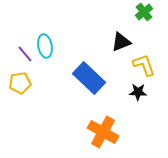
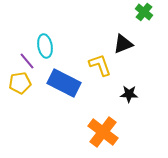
green cross: rotated 12 degrees counterclockwise
black triangle: moved 2 px right, 2 px down
purple line: moved 2 px right, 7 px down
yellow L-shape: moved 44 px left
blue rectangle: moved 25 px left, 5 px down; rotated 16 degrees counterclockwise
black star: moved 9 px left, 2 px down
orange cross: rotated 8 degrees clockwise
